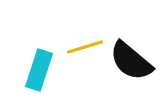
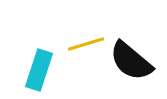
yellow line: moved 1 px right, 3 px up
